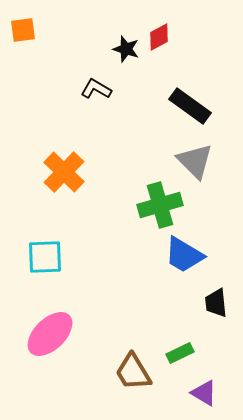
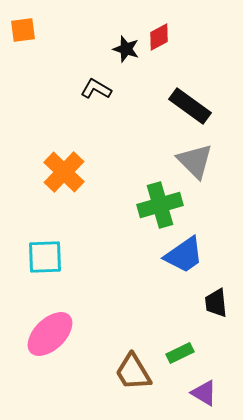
blue trapezoid: rotated 66 degrees counterclockwise
